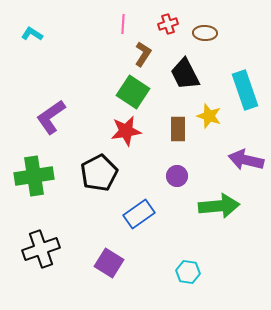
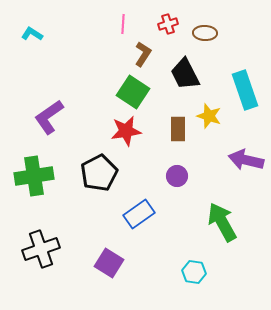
purple L-shape: moved 2 px left
green arrow: moved 3 px right, 16 px down; rotated 114 degrees counterclockwise
cyan hexagon: moved 6 px right
